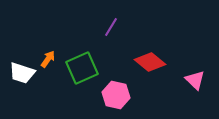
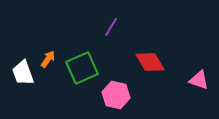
red diamond: rotated 20 degrees clockwise
white trapezoid: moved 1 px right; rotated 52 degrees clockwise
pink triangle: moved 4 px right; rotated 25 degrees counterclockwise
